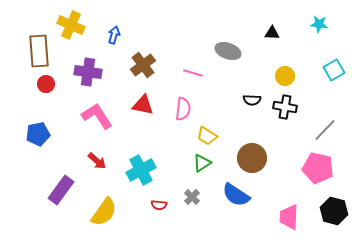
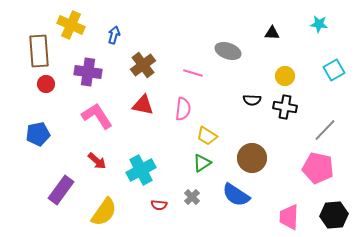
black hexagon: moved 4 px down; rotated 20 degrees counterclockwise
